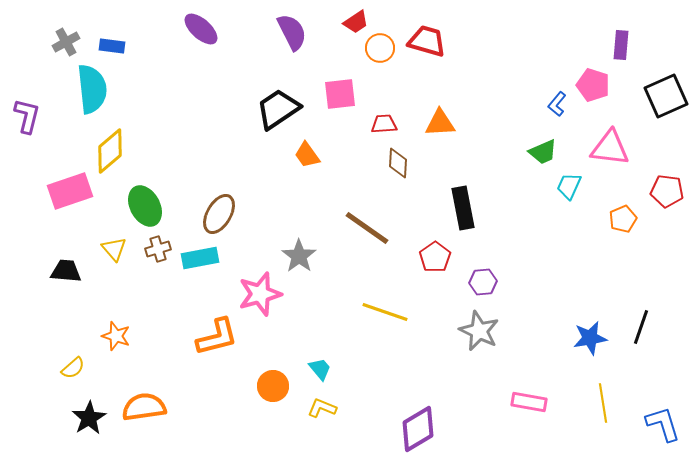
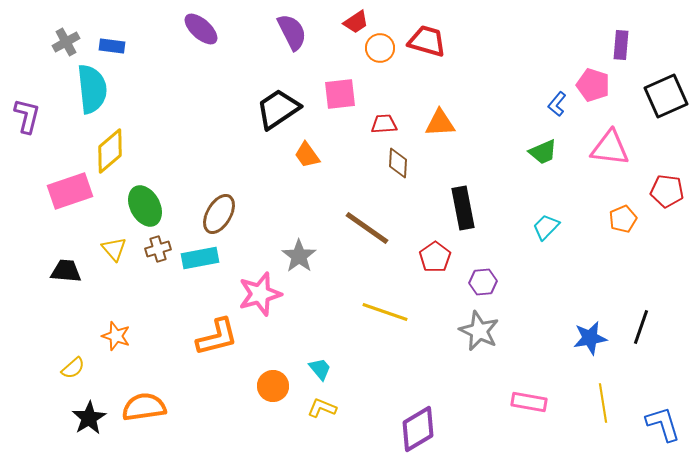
cyan trapezoid at (569, 186): moved 23 px left, 41 px down; rotated 20 degrees clockwise
